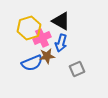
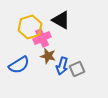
black triangle: moved 1 px up
yellow hexagon: moved 1 px right, 1 px up
blue arrow: moved 1 px right, 23 px down
brown star: moved 1 px right; rotated 21 degrees clockwise
blue semicircle: moved 13 px left, 2 px down; rotated 10 degrees counterclockwise
